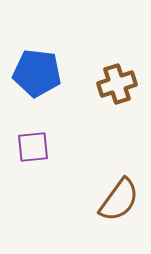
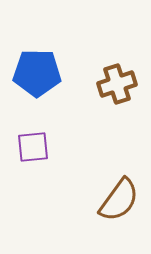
blue pentagon: rotated 6 degrees counterclockwise
